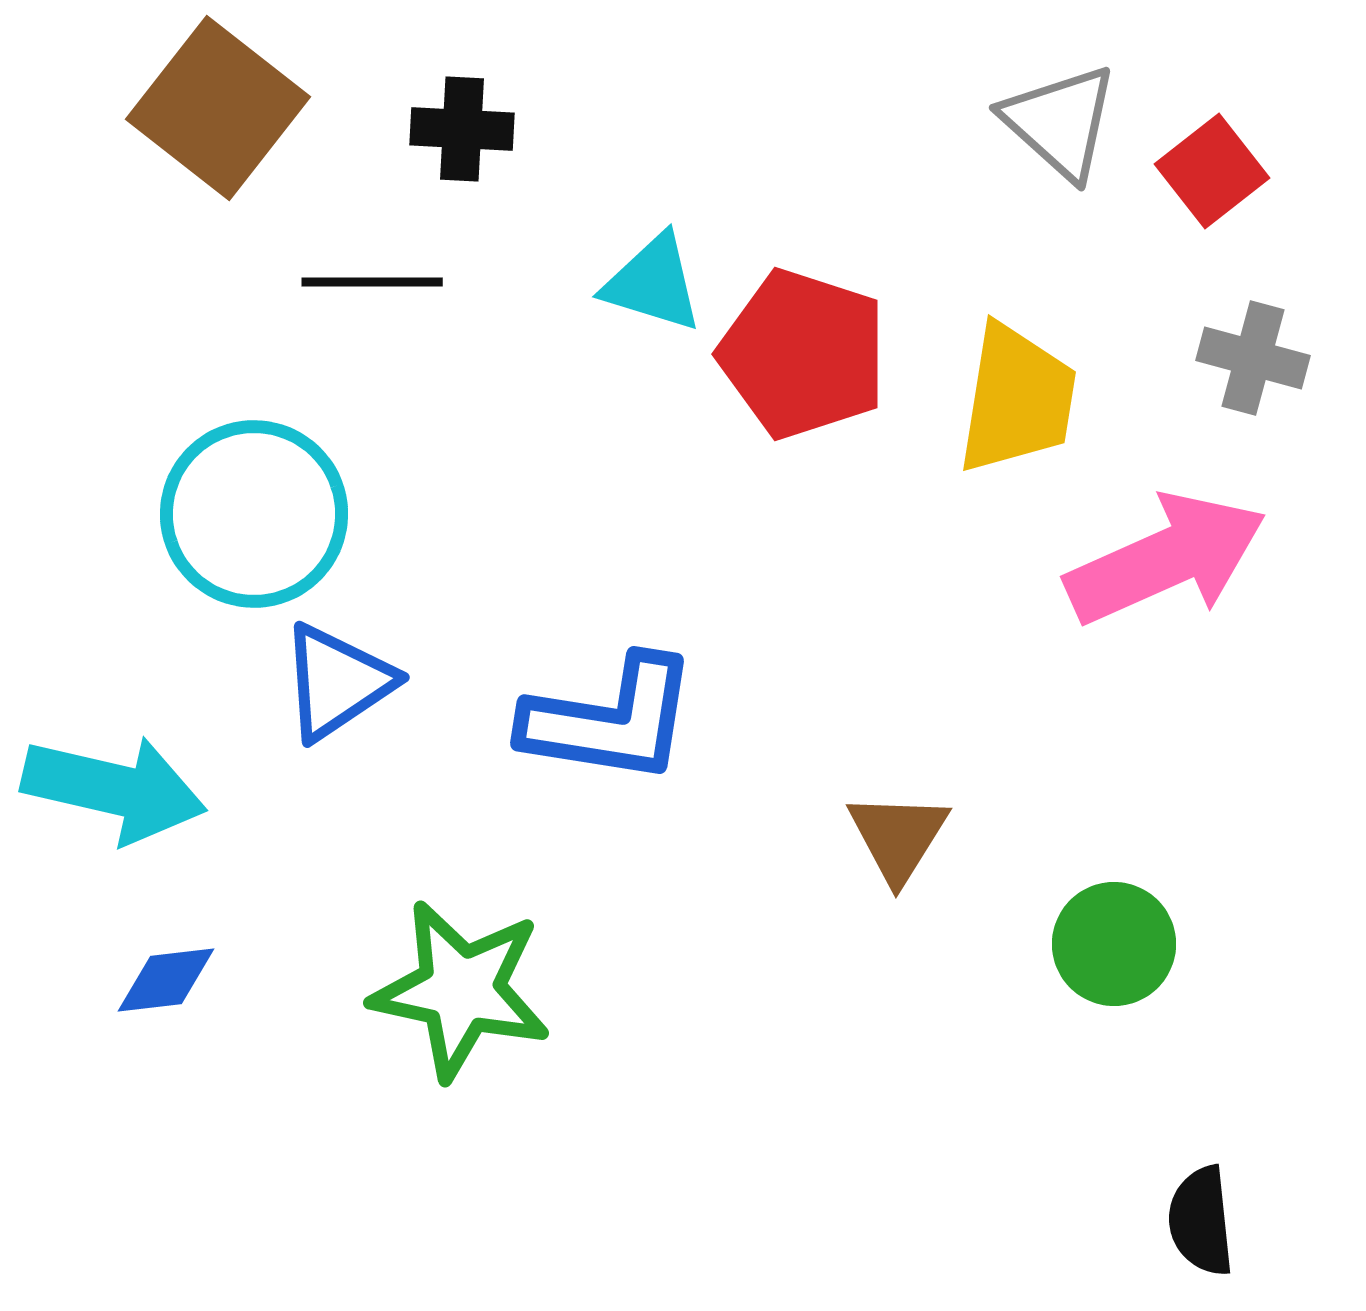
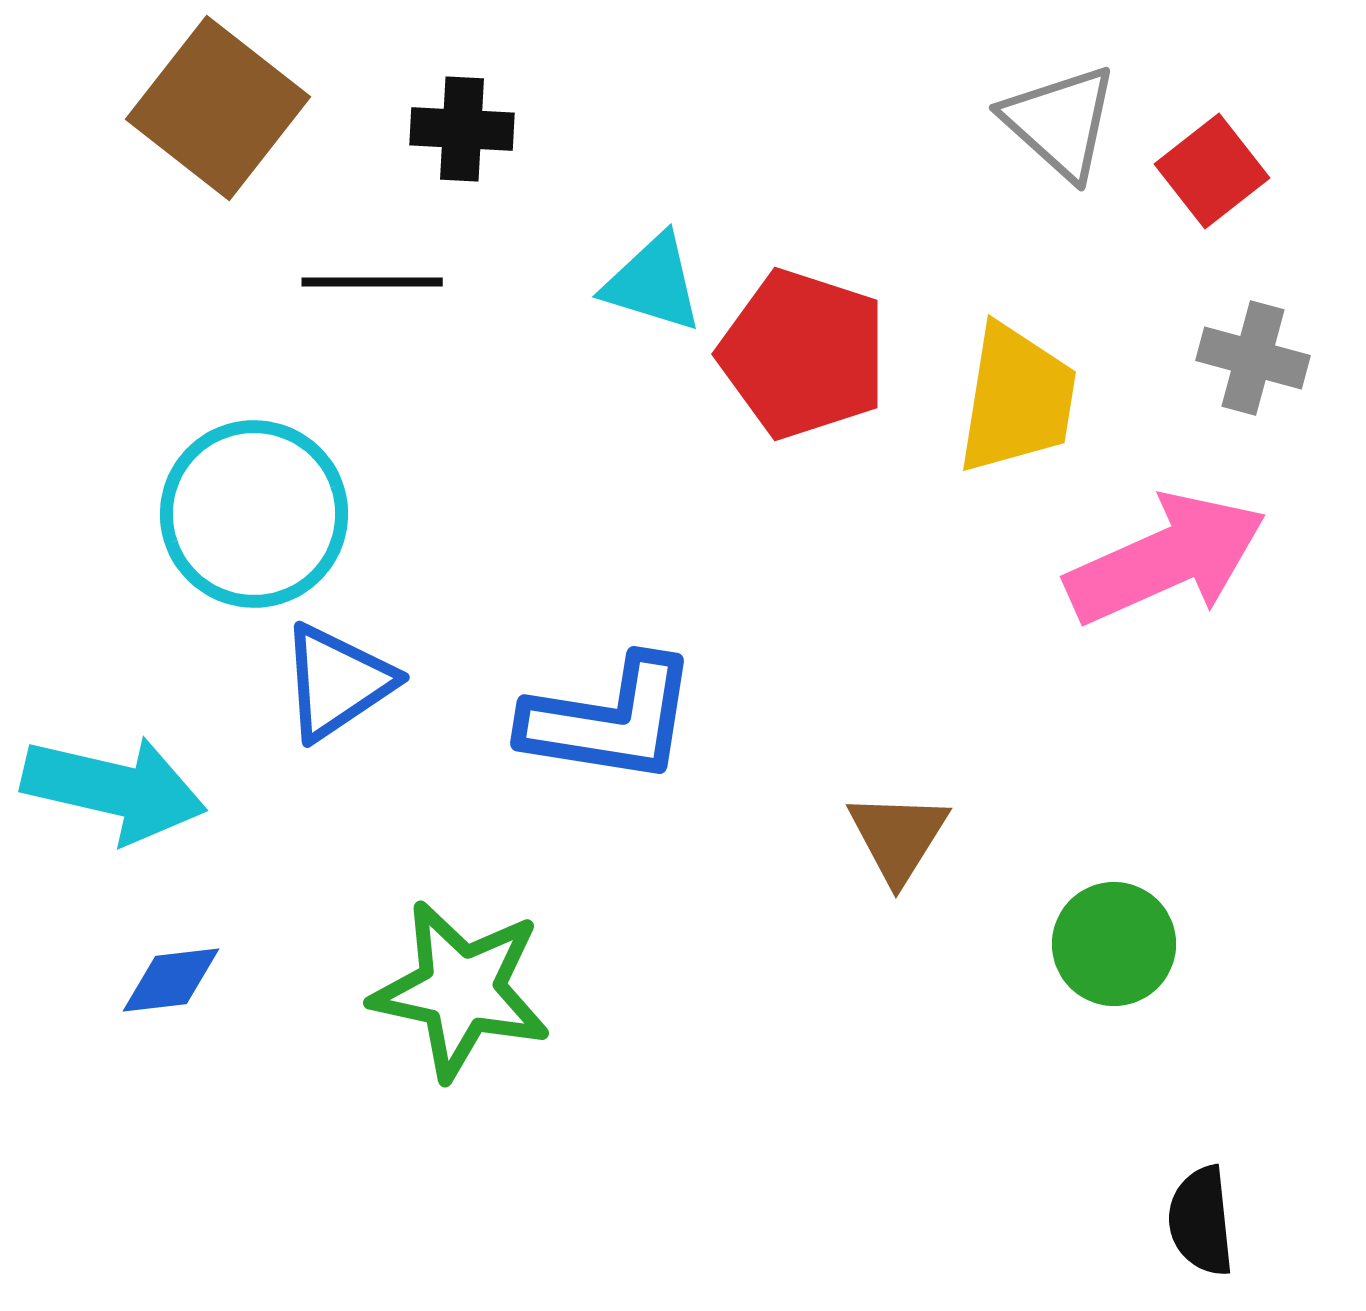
blue diamond: moved 5 px right
